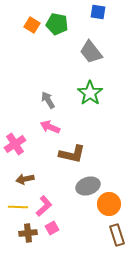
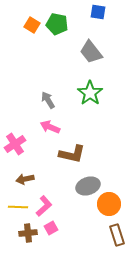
pink square: moved 1 px left
